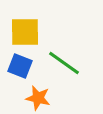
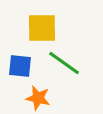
yellow square: moved 17 px right, 4 px up
blue square: rotated 15 degrees counterclockwise
